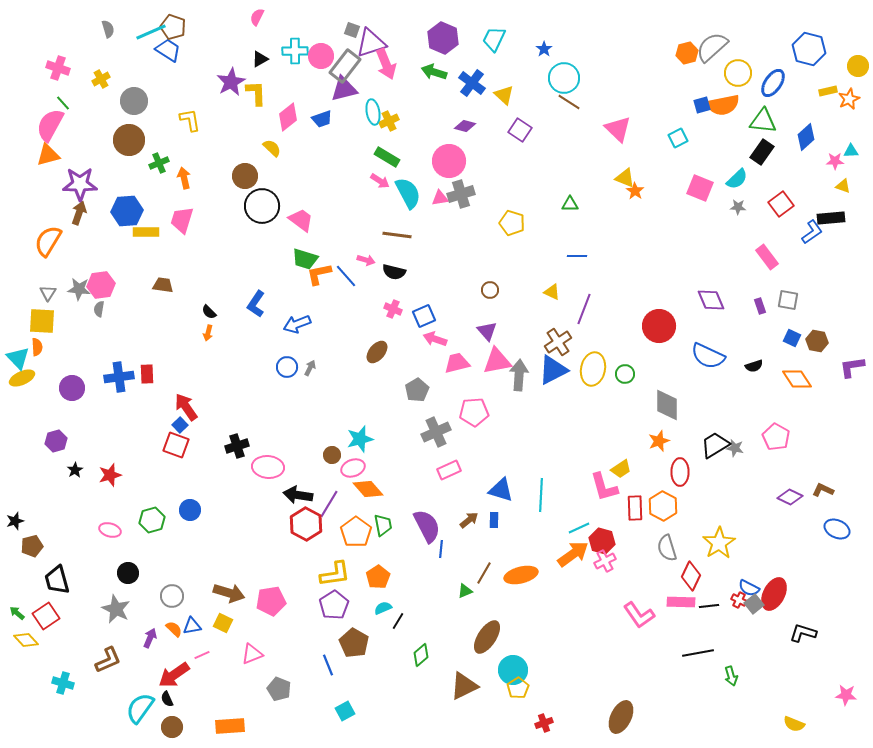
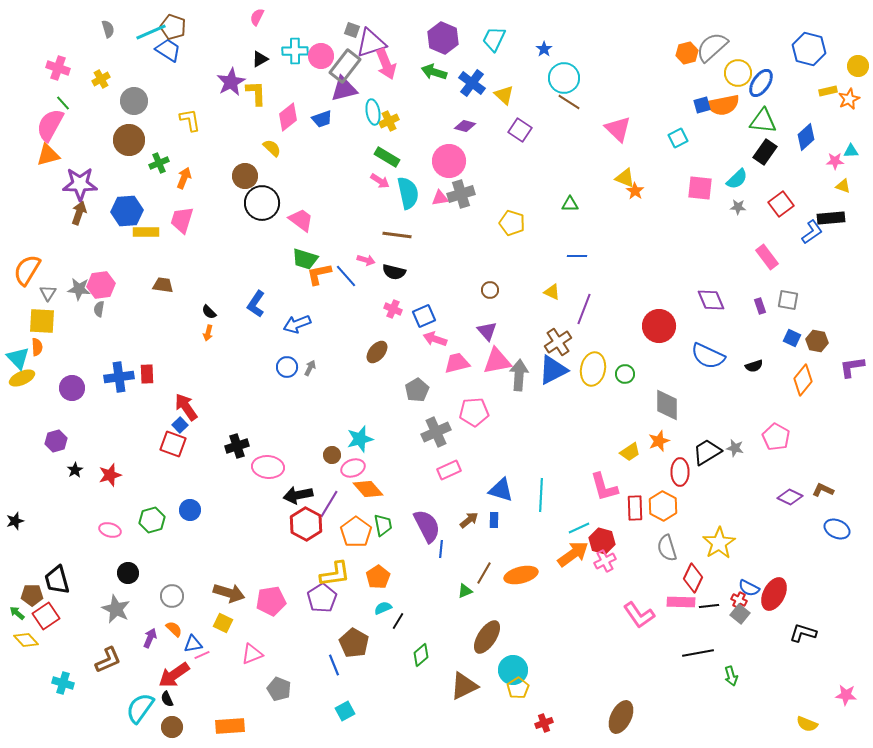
blue ellipse at (773, 83): moved 12 px left
black rectangle at (762, 152): moved 3 px right
orange arrow at (184, 178): rotated 35 degrees clockwise
pink square at (700, 188): rotated 16 degrees counterclockwise
cyan semicircle at (408, 193): rotated 16 degrees clockwise
black circle at (262, 206): moved 3 px up
orange semicircle at (48, 241): moved 21 px left, 29 px down
orange diamond at (797, 379): moved 6 px right, 1 px down; rotated 72 degrees clockwise
red square at (176, 445): moved 3 px left, 1 px up
black trapezoid at (715, 445): moved 8 px left, 7 px down
yellow trapezoid at (621, 469): moved 9 px right, 17 px up
black arrow at (298, 495): rotated 20 degrees counterclockwise
brown pentagon at (32, 546): moved 49 px down; rotated 15 degrees clockwise
red diamond at (691, 576): moved 2 px right, 2 px down
gray square at (754, 604): moved 14 px left, 10 px down; rotated 12 degrees counterclockwise
purple pentagon at (334, 605): moved 12 px left, 7 px up
blue triangle at (192, 626): moved 1 px right, 18 px down
blue line at (328, 665): moved 6 px right
yellow semicircle at (794, 724): moved 13 px right
